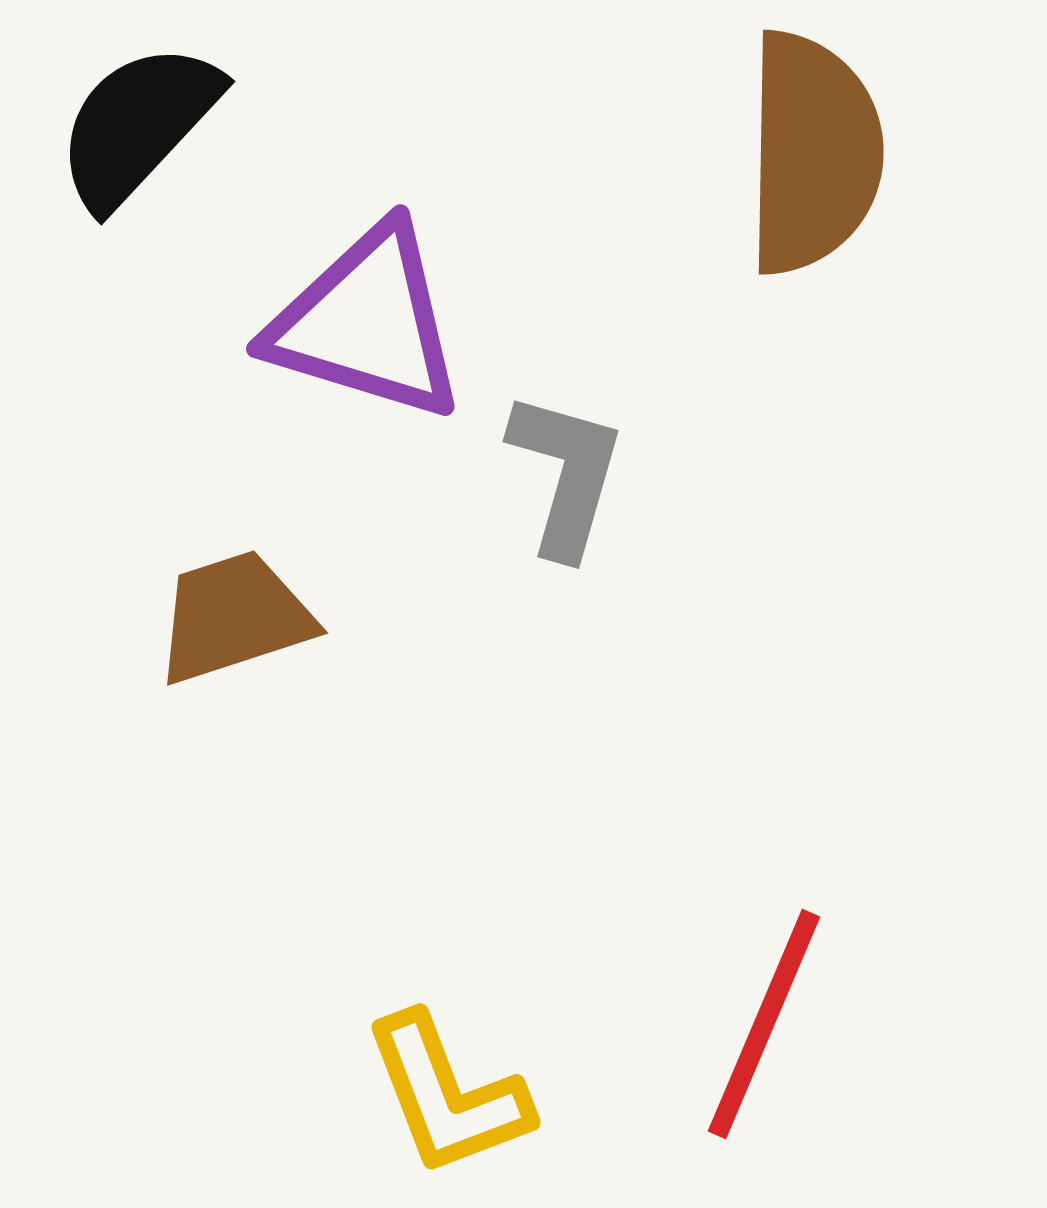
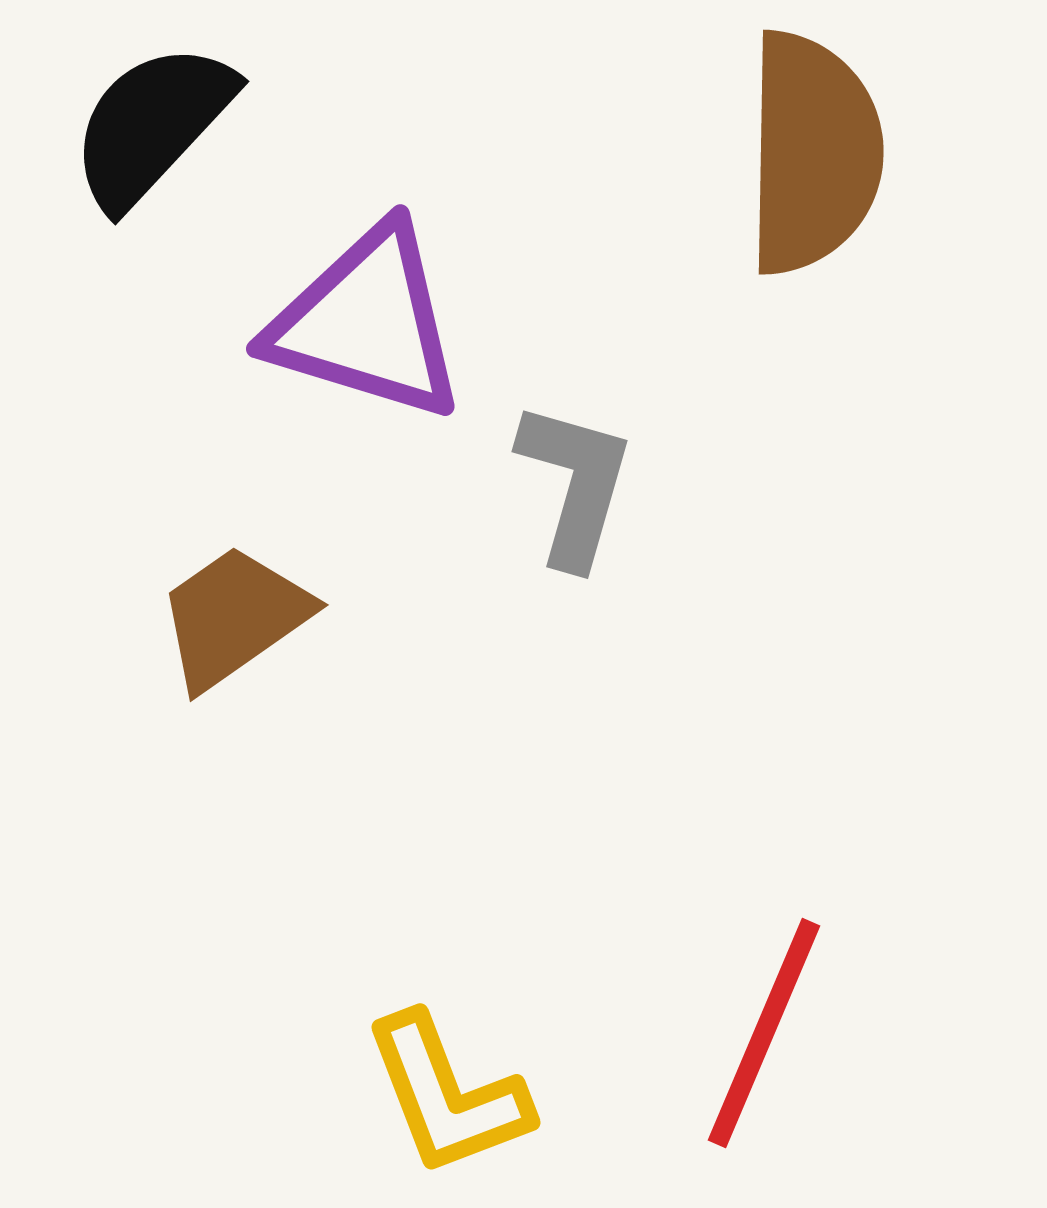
black semicircle: moved 14 px right
gray L-shape: moved 9 px right, 10 px down
brown trapezoid: rotated 17 degrees counterclockwise
red line: moved 9 px down
